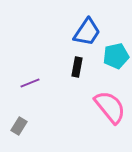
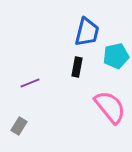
blue trapezoid: rotated 20 degrees counterclockwise
